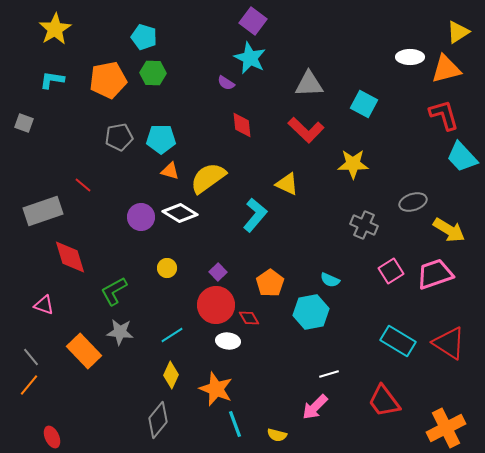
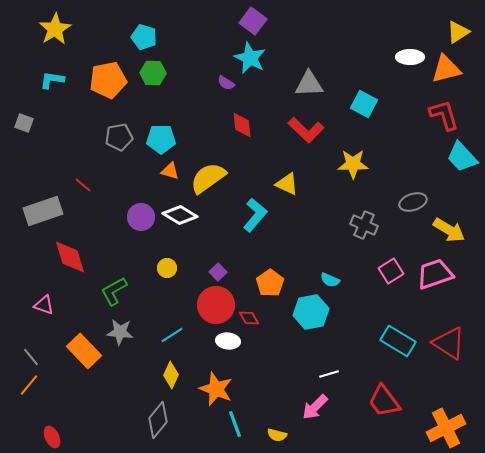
white diamond at (180, 213): moved 2 px down
